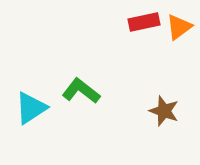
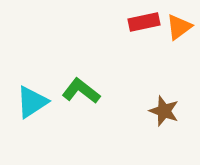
cyan triangle: moved 1 px right, 6 px up
